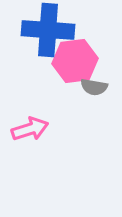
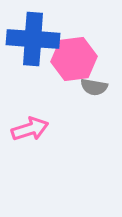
blue cross: moved 15 px left, 9 px down
pink hexagon: moved 1 px left, 2 px up
